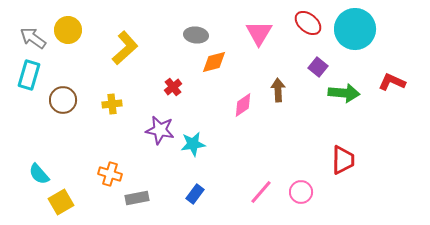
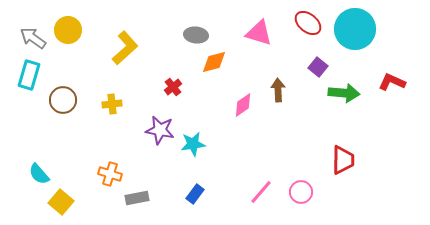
pink triangle: rotated 44 degrees counterclockwise
yellow square: rotated 20 degrees counterclockwise
